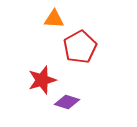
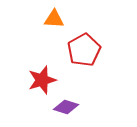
red pentagon: moved 4 px right, 3 px down
purple diamond: moved 1 px left, 5 px down
